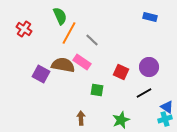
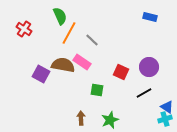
green star: moved 11 px left
